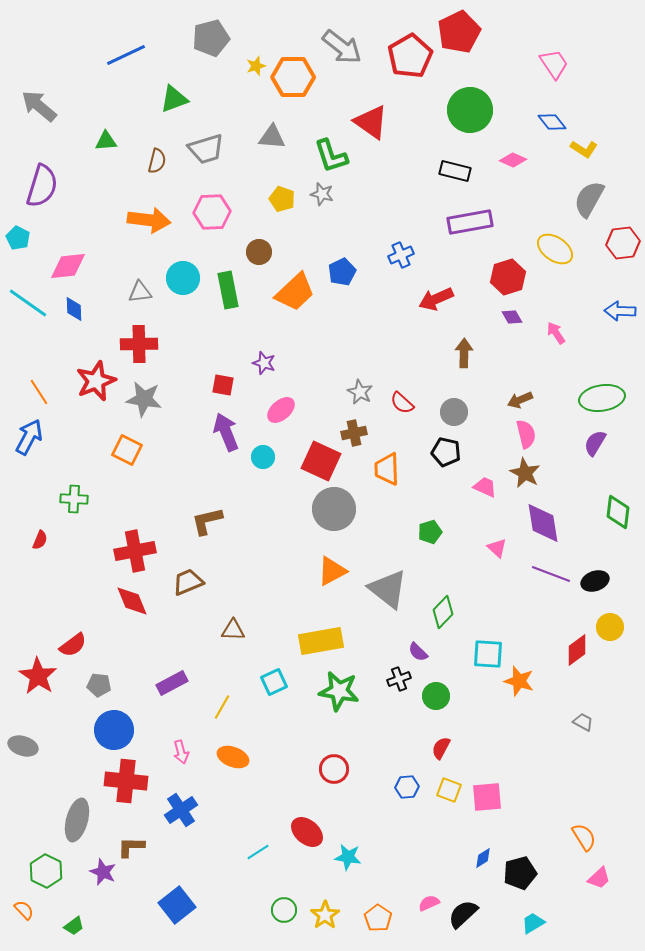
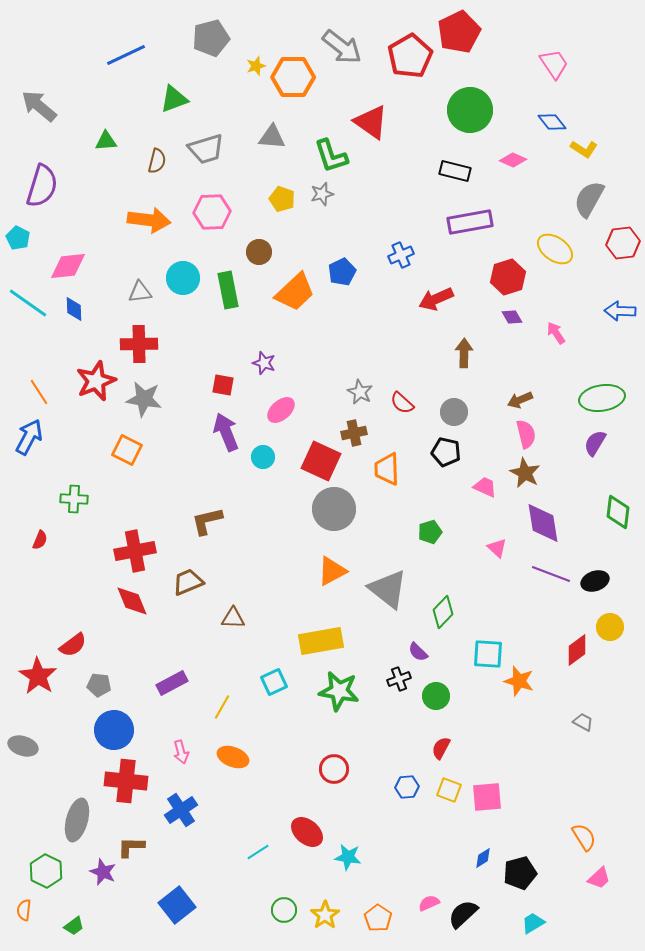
gray star at (322, 194): rotated 30 degrees counterclockwise
brown triangle at (233, 630): moved 12 px up
orange semicircle at (24, 910): rotated 130 degrees counterclockwise
